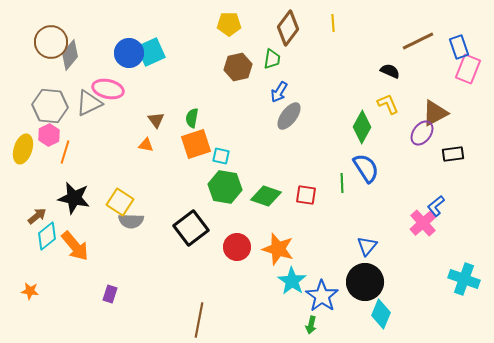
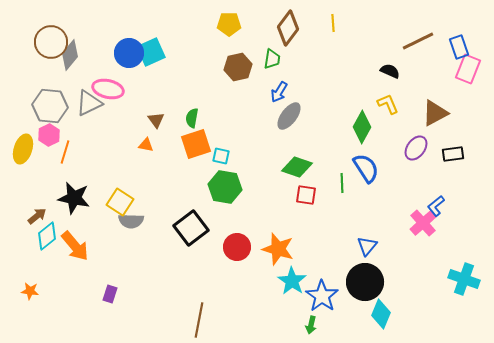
purple ellipse at (422, 133): moved 6 px left, 15 px down
green diamond at (266, 196): moved 31 px right, 29 px up
